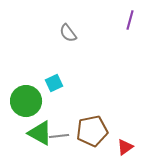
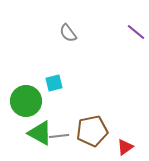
purple line: moved 6 px right, 12 px down; rotated 66 degrees counterclockwise
cyan square: rotated 12 degrees clockwise
